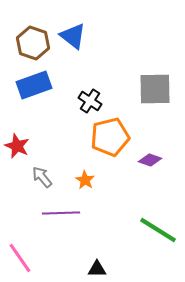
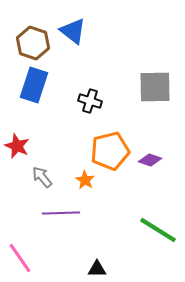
blue triangle: moved 5 px up
blue rectangle: rotated 52 degrees counterclockwise
gray square: moved 2 px up
black cross: rotated 15 degrees counterclockwise
orange pentagon: moved 14 px down
